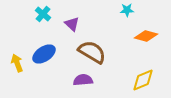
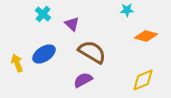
purple semicircle: rotated 24 degrees counterclockwise
